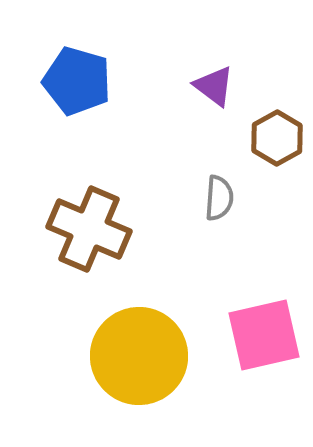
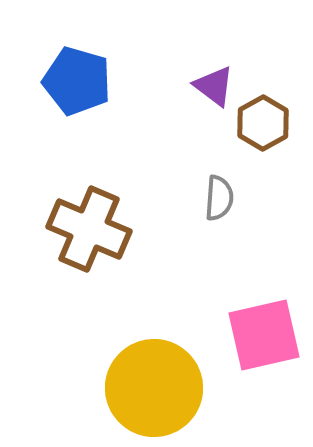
brown hexagon: moved 14 px left, 15 px up
yellow circle: moved 15 px right, 32 px down
